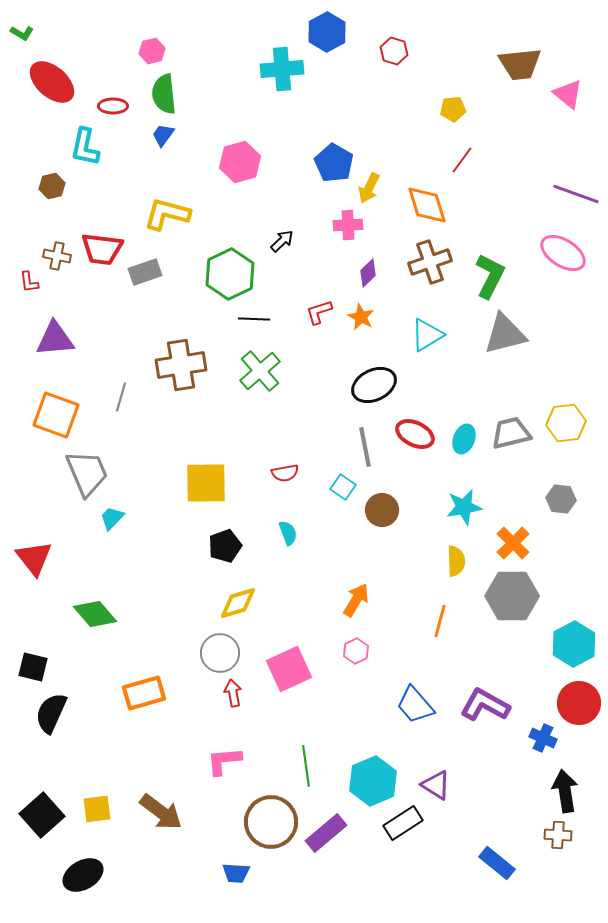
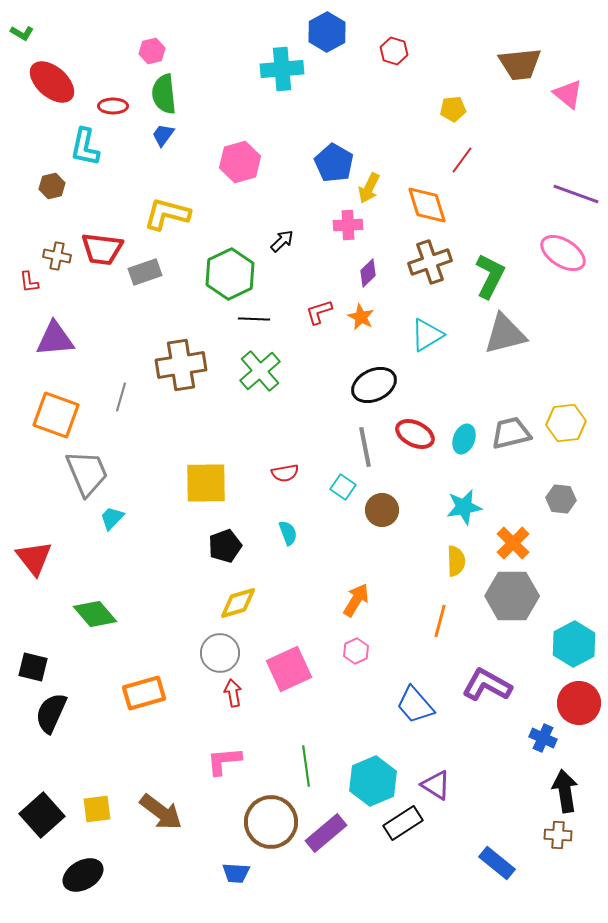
purple L-shape at (485, 705): moved 2 px right, 20 px up
